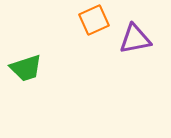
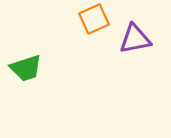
orange square: moved 1 px up
